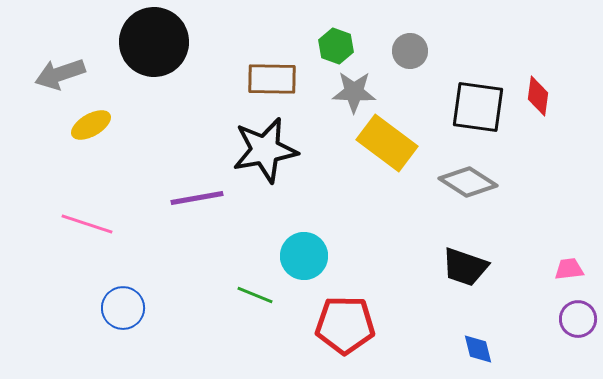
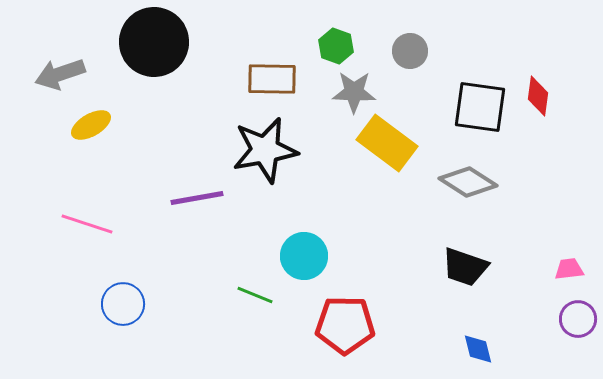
black square: moved 2 px right
blue circle: moved 4 px up
